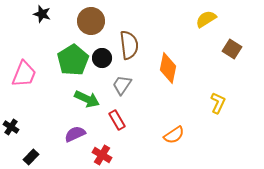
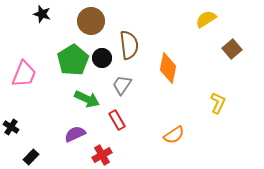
brown square: rotated 18 degrees clockwise
red cross: rotated 30 degrees clockwise
